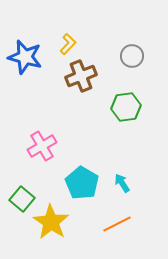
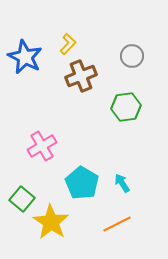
blue star: rotated 12 degrees clockwise
